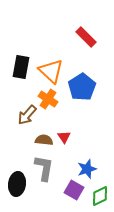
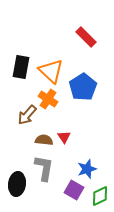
blue pentagon: moved 1 px right
